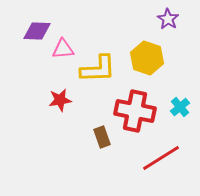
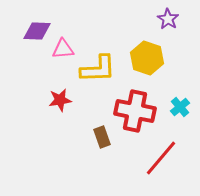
red line: rotated 18 degrees counterclockwise
